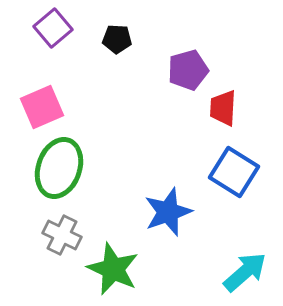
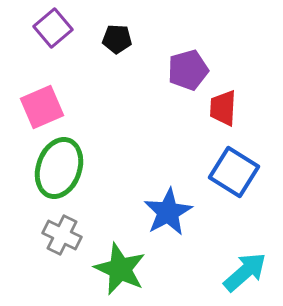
blue star: rotated 9 degrees counterclockwise
green star: moved 7 px right
